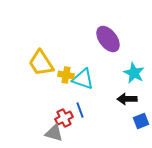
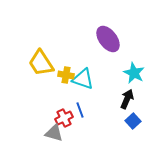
black arrow: rotated 114 degrees clockwise
blue square: moved 8 px left; rotated 21 degrees counterclockwise
